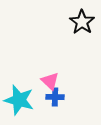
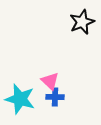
black star: rotated 15 degrees clockwise
cyan star: moved 1 px right, 1 px up
